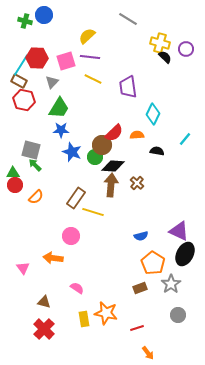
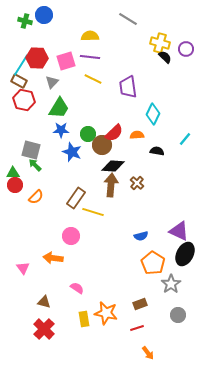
yellow semicircle at (87, 36): moved 3 px right; rotated 42 degrees clockwise
green circle at (95, 157): moved 7 px left, 23 px up
brown rectangle at (140, 288): moved 16 px down
